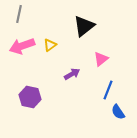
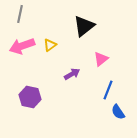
gray line: moved 1 px right
